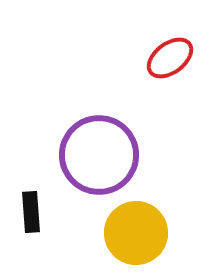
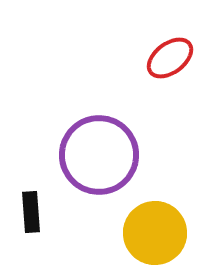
yellow circle: moved 19 px right
